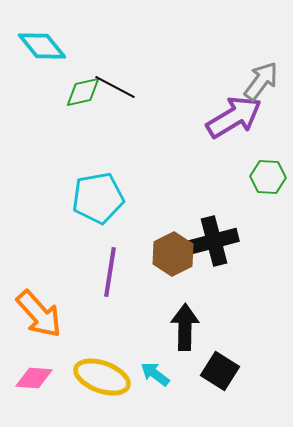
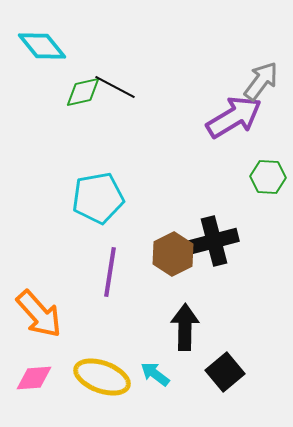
black square: moved 5 px right, 1 px down; rotated 18 degrees clockwise
pink diamond: rotated 9 degrees counterclockwise
